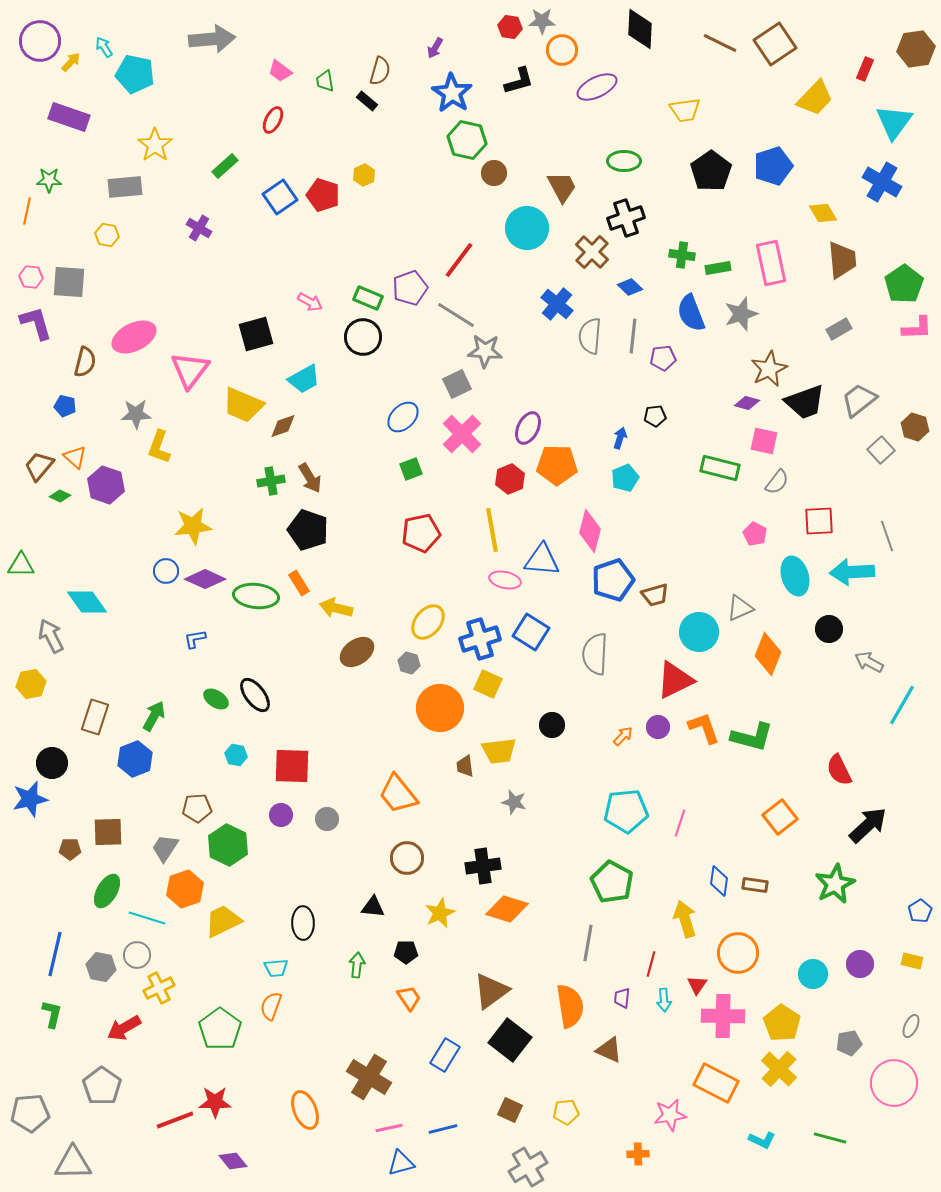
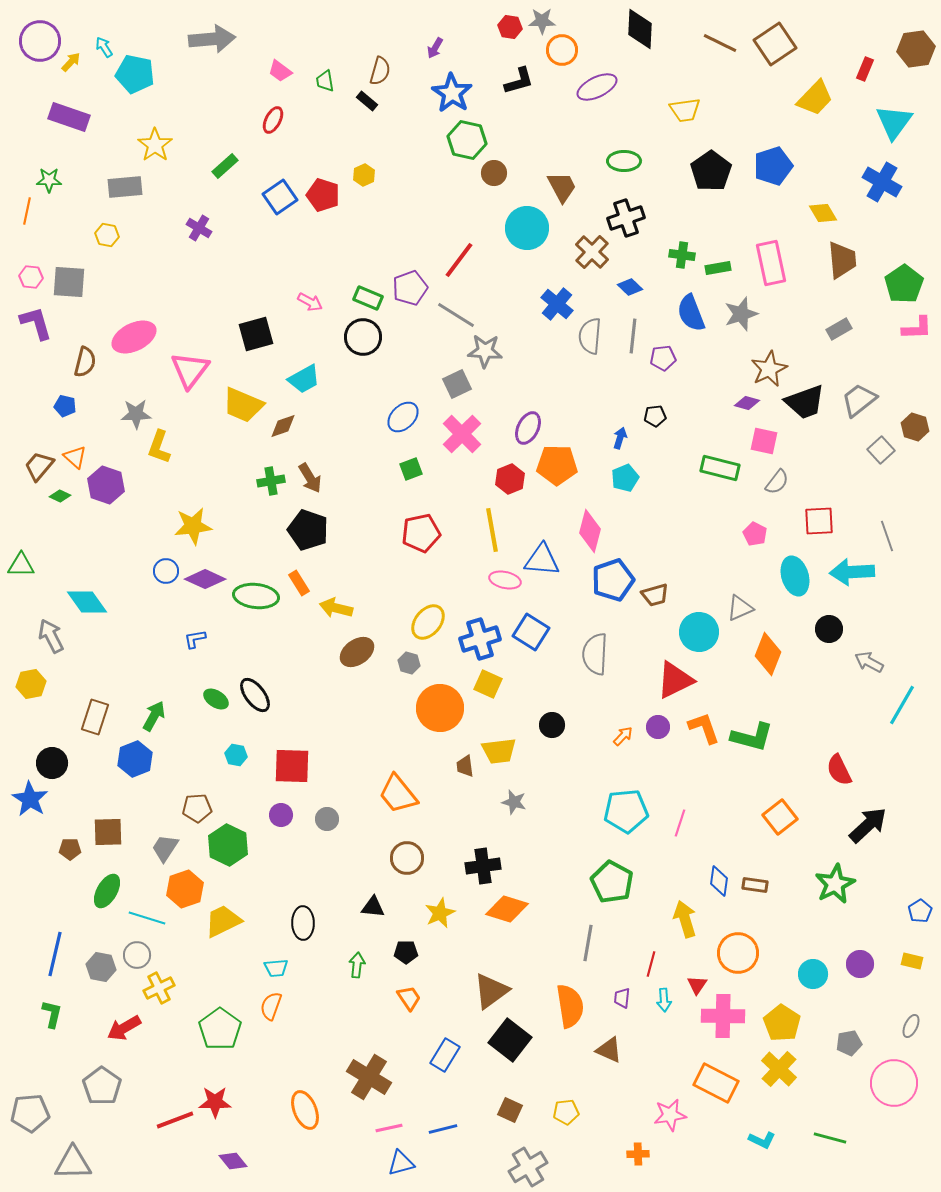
blue star at (30, 799): rotated 27 degrees counterclockwise
